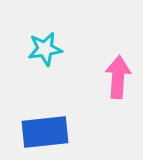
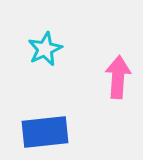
cyan star: rotated 16 degrees counterclockwise
